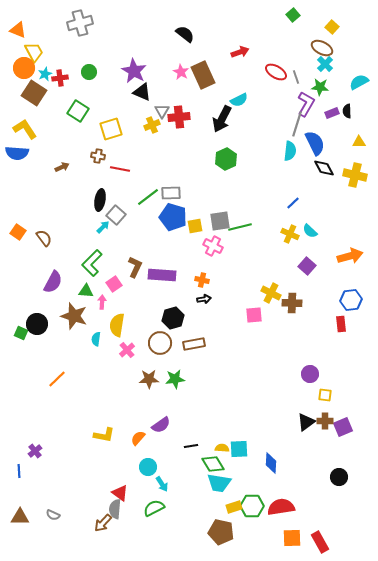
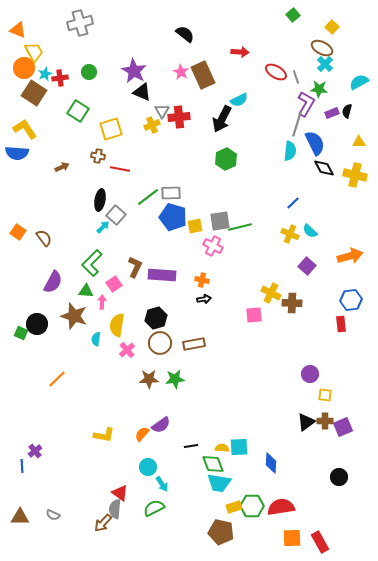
red arrow at (240, 52): rotated 24 degrees clockwise
green star at (320, 87): moved 1 px left, 2 px down
black semicircle at (347, 111): rotated 16 degrees clockwise
black hexagon at (173, 318): moved 17 px left
orange semicircle at (138, 438): moved 4 px right, 4 px up
cyan square at (239, 449): moved 2 px up
green diamond at (213, 464): rotated 10 degrees clockwise
blue line at (19, 471): moved 3 px right, 5 px up
